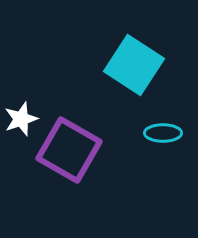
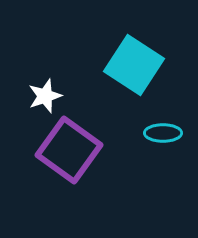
white star: moved 24 px right, 23 px up
purple square: rotated 6 degrees clockwise
